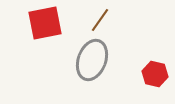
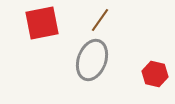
red square: moved 3 px left
